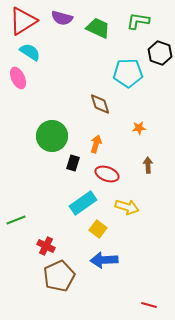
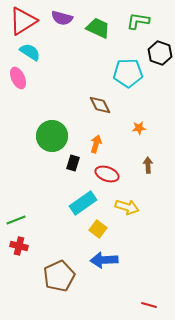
brown diamond: moved 1 px down; rotated 10 degrees counterclockwise
red cross: moved 27 px left; rotated 12 degrees counterclockwise
